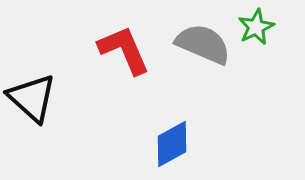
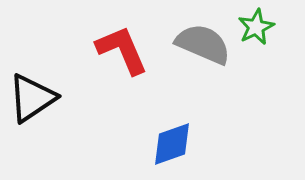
red L-shape: moved 2 px left
black triangle: rotated 44 degrees clockwise
blue diamond: rotated 9 degrees clockwise
